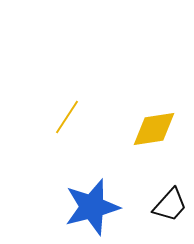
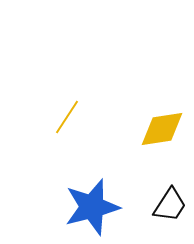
yellow diamond: moved 8 px right
black trapezoid: rotated 9 degrees counterclockwise
